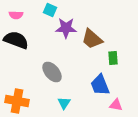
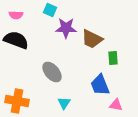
brown trapezoid: rotated 15 degrees counterclockwise
